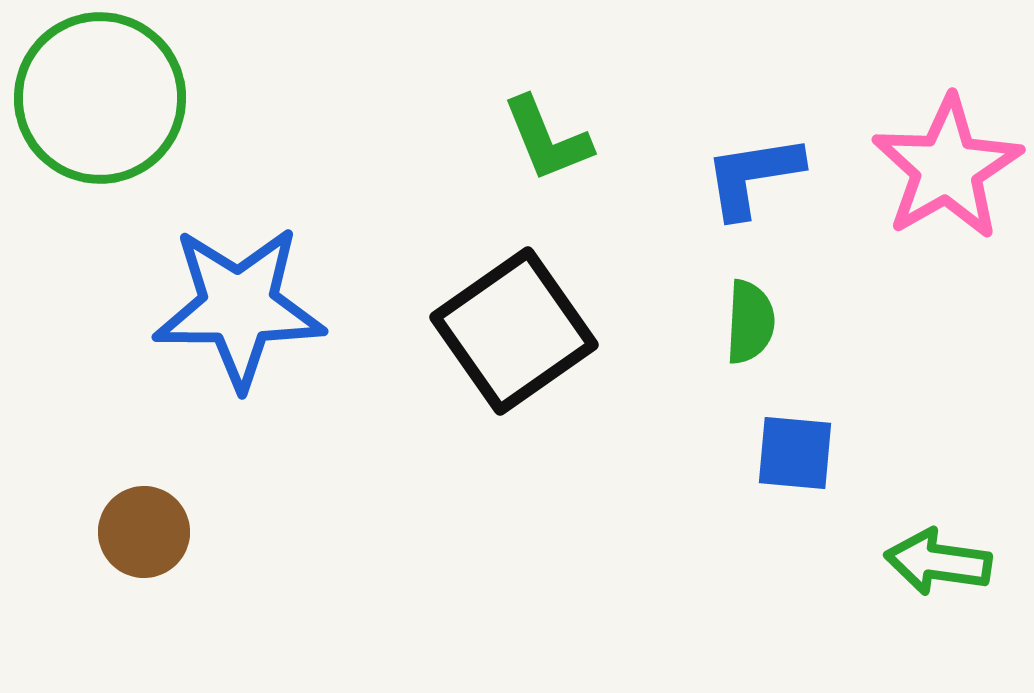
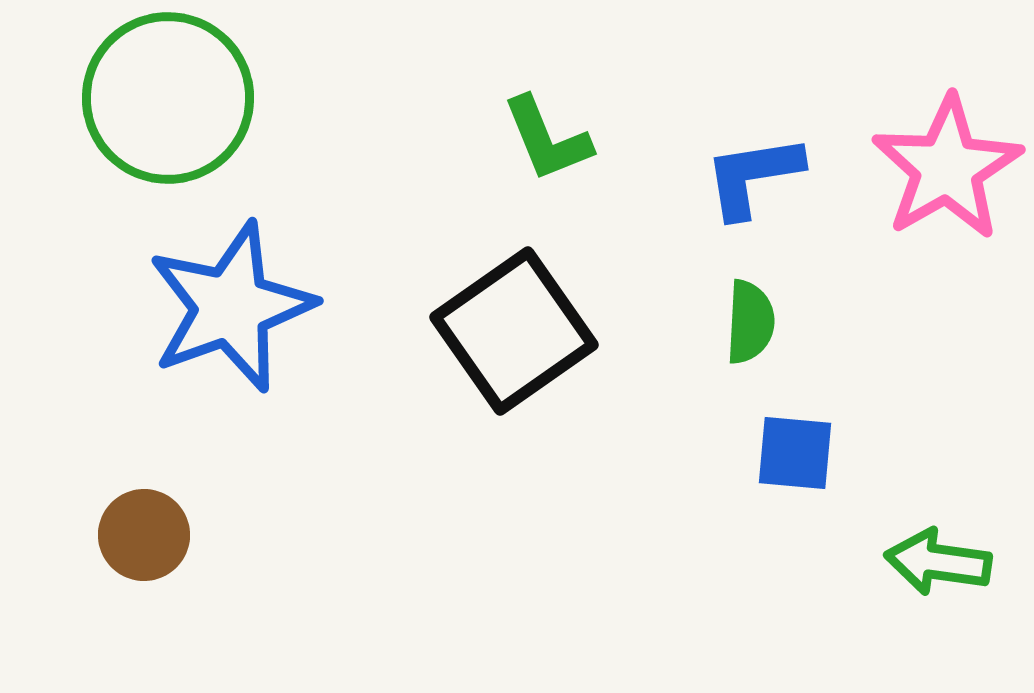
green circle: moved 68 px right
blue star: moved 8 px left; rotated 20 degrees counterclockwise
brown circle: moved 3 px down
